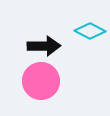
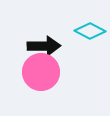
pink circle: moved 9 px up
